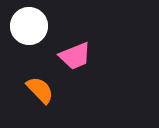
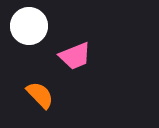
orange semicircle: moved 5 px down
